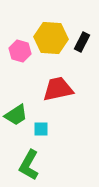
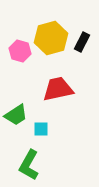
yellow hexagon: rotated 20 degrees counterclockwise
